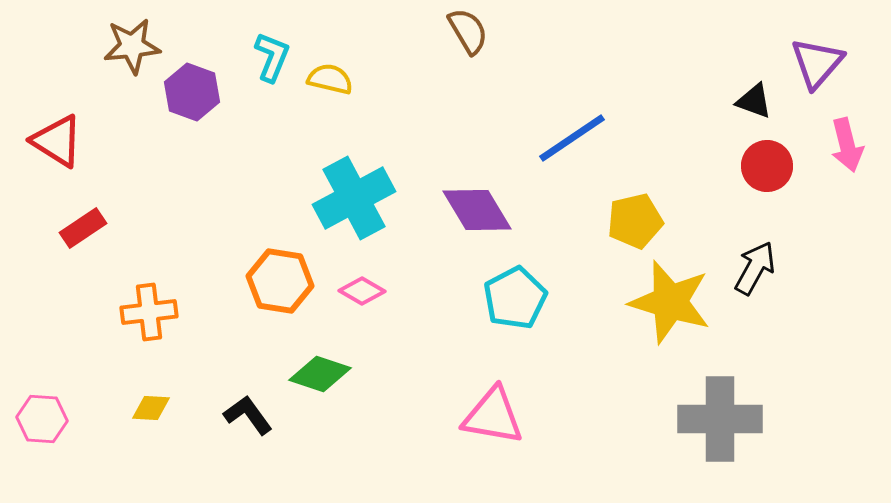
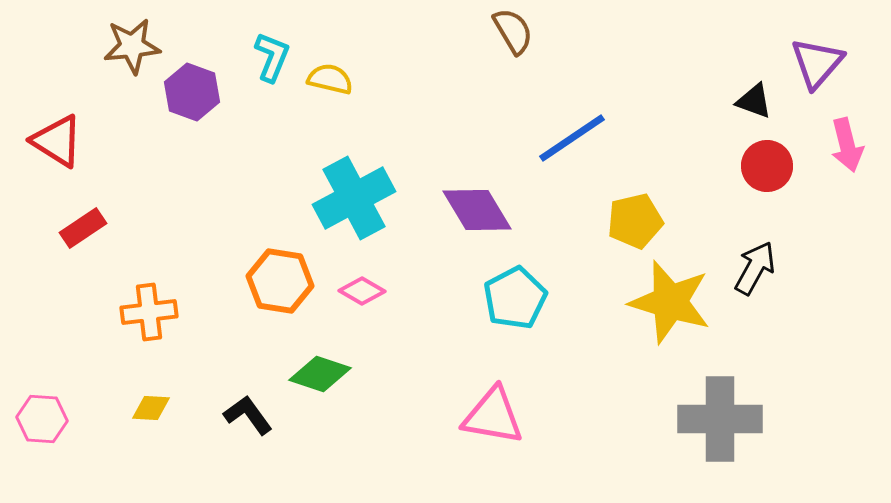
brown semicircle: moved 45 px right
